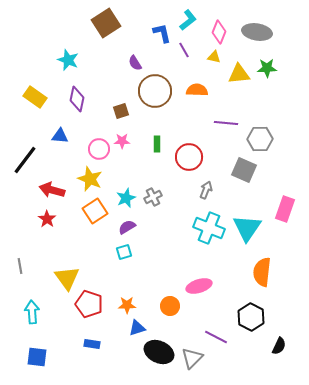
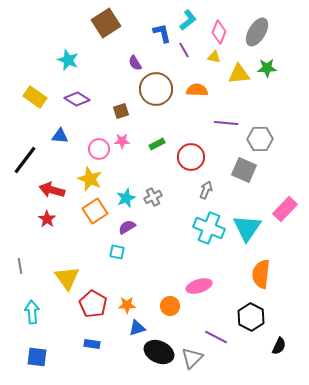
gray ellipse at (257, 32): rotated 68 degrees counterclockwise
brown circle at (155, 91): moved 1 px right, 2 px up
purple diamond at (77, 99): rotated 70 degrees counterclockwise
green rectangle at (157, 144): rotated 63 degrees clockwise
red circle at (189, 157): moved 2 px right
pink rectangle at (285, 209): rotated 25 degrees clockwise
cyan square at (124, 252): moved 7 px left; rotated 28 degrees clockwise
orange semicircle at (262, 272): moved 1 px left, 2 px down
red pentagon at (89, 304): moved 4 px right; rotated 12 degrees clockwise
